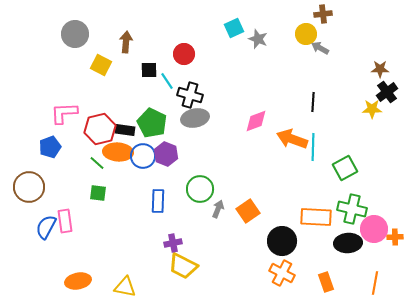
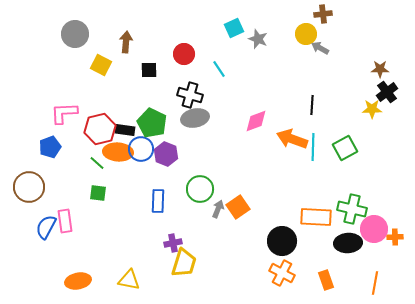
cyan line at (167, 81): moved 52 px right, 12 px up
black line at (313, 102): moved 1 px left, 3 px down
blue circle at (143, 156): moved 2 px left, 7 px up
green square at (345, 168): moved 20 px up
orange square at (248, 211): moved 10 px left, 4 px up
yellow trapezoid at (183, 266): moved 1 px right, 3 px up; rotated 100 degrees counterclockwise
orange rectangle at (326, 282): moved 2 px up
yellow triangle at (125, 287): moved 4 px right, 7 px up
